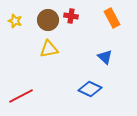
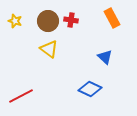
red cross: moved 4 px down
brown circle: moved 1 px down
yellow triangle: rotated 48 degrees clockwise
